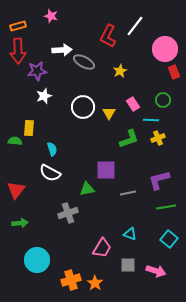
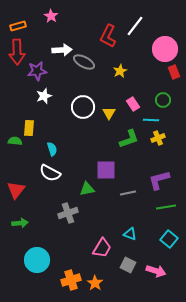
pink star: rotated 16 degrees clockwise
red arrow: moved 1 px left, 1 px down
gray square: rotated 28 degrees clockwise
